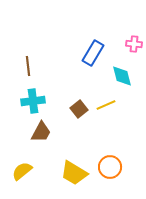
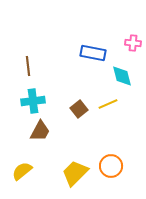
pink cross: moved 1 px left, 1 px up
blue rectangle: rotated 70 degrees clockwise
yellow line: moved 2 px right, 1 px up
brown trapezoid: moved 1 px left, 1 px up
orange circle: moved 1 px right, 1 px up
yellow trapezoid: moved 1 px right; rotated 104 degrees clockwise
